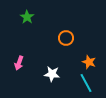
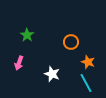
green star: moved 18 px down
orange circle: moved 5 px right, 4 px down
orange star: moved 1 px left
white star: rotated 14 degrees clockwise
